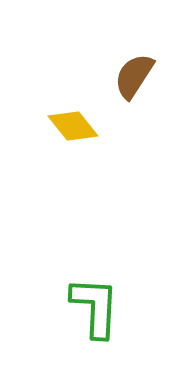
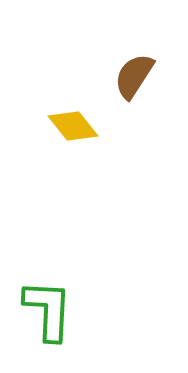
green L-shape: moved 47 px left, 3 px down
